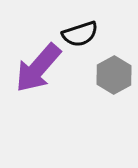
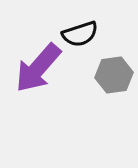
gray hexagon: rotated 21 degrees clockwise
